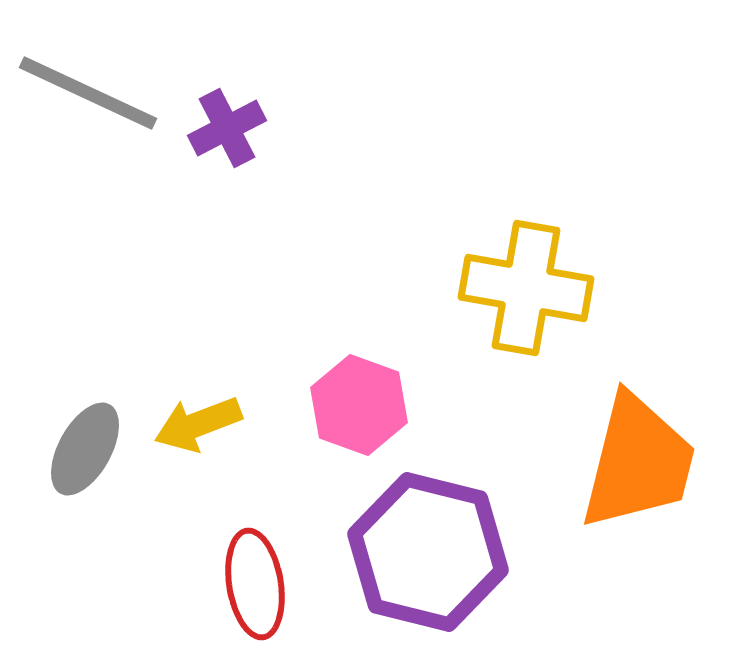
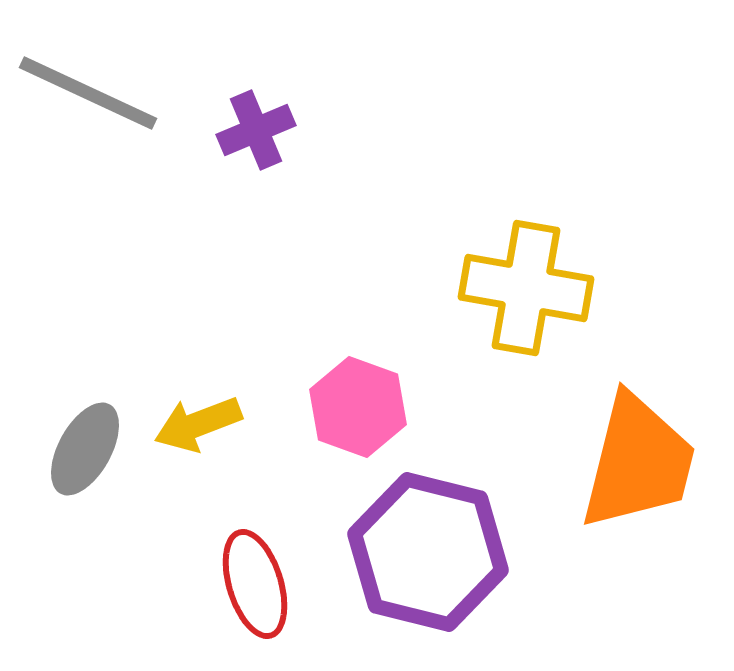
purple cross: moved 29 px right, 2 px down; rotated 4 degrees clockwise
pink hexagon: moved 1 px left, 2 px down
red ellipse: rotated 8 degrees counterclockwise
